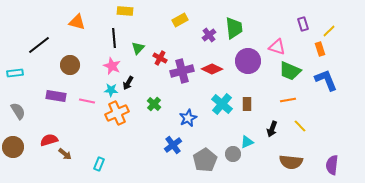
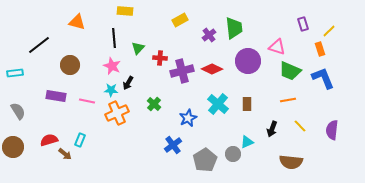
red cross at (160, 58): rotated 24 degrees counterclockwise
blue L-shape at (326, 80): moved 3 px left, 2 px up
cyan cross at (222, 104): moved 4 px left
cyan rectangle at (99, 164): moved 19 px left, 24 px up
purple semicircle at (332, 165): moved 35 px up
